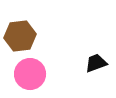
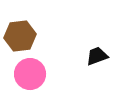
black trapezoid: moved 1 px right, 7 px up
